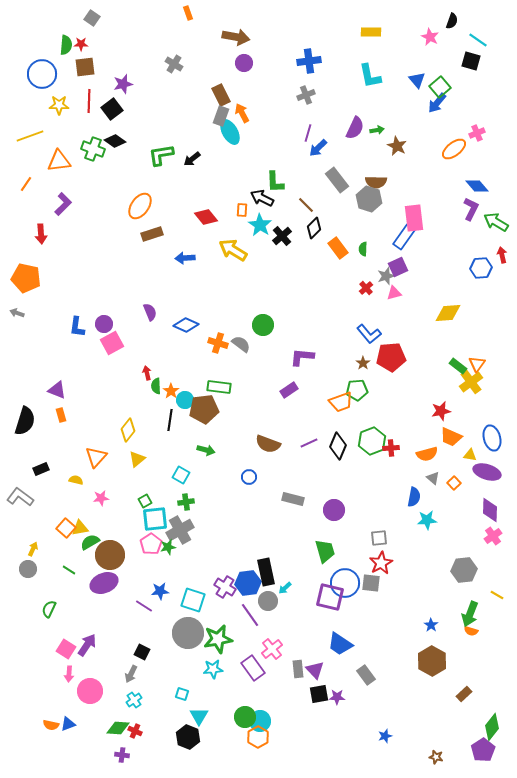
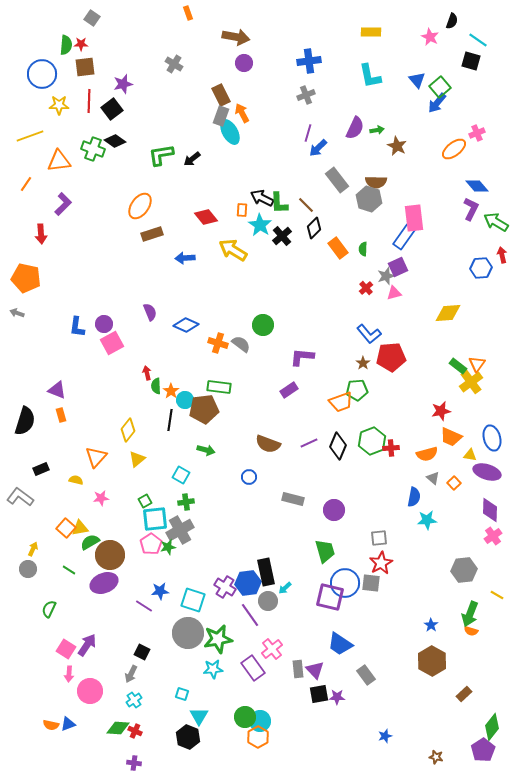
green L-shape at (275, 182): moved 4 px right, 21 px down
purple cross at (122, 755): moved 12 px right, 8 px down
